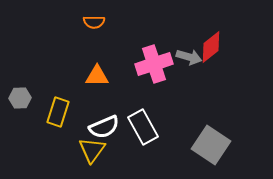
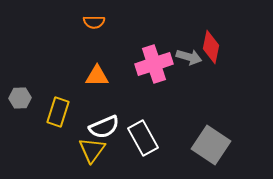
red diamond: rotated 40 degrees counterclockwise
white rectangle: moved 11 px down
